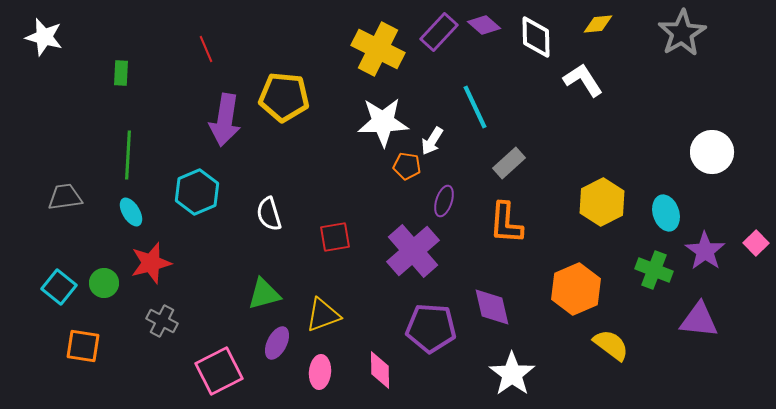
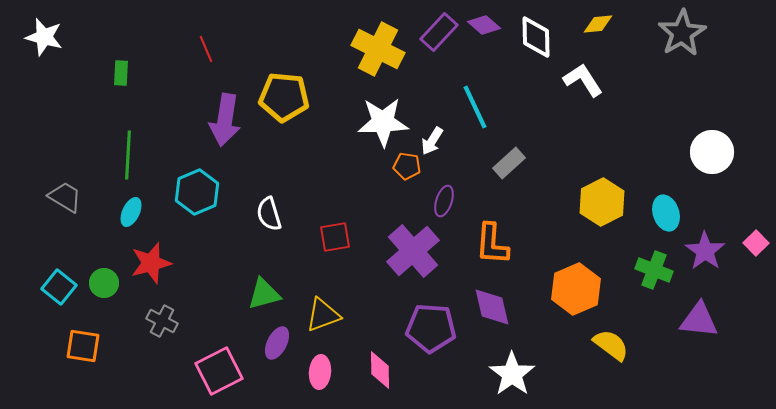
gray trapezoid at (65, 197): rotated 39 degrees clockwise
cyan ellipse at (131, 212): rotated 56 degrees clockwise
orange L-shape at (506, 223): moved 14 px left, 21 px down
